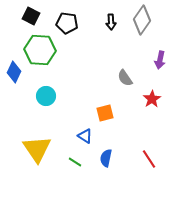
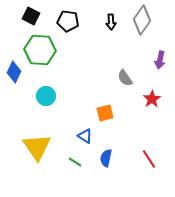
black pentagon: moved 1 px right, 2 px up
yellow triangle: moved 2 px up
